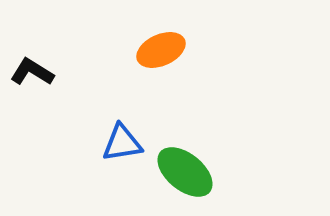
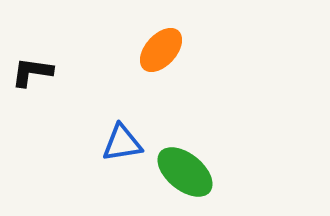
orange ellipse: rotated 24 degrees counterclockwise
black L-shape: rotated 24 degrees counterclockwise
